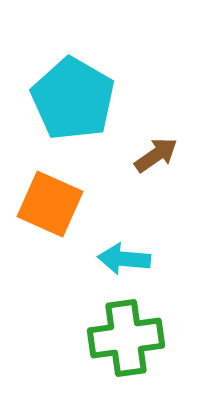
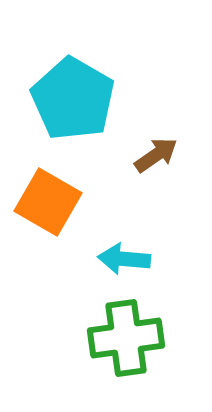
orange square: moved 2 px left, 2 px up; rotated 6 degrees clockwise
